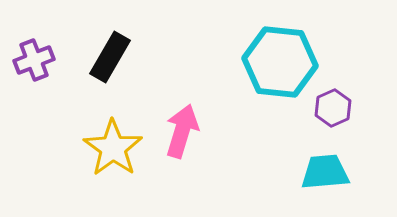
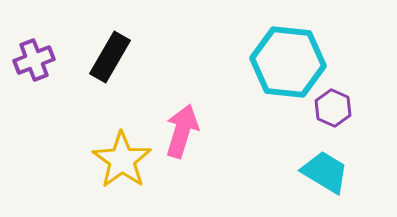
cyan hexagon: moved 8 px right
purple hexagon: rotated 12 degrees counterclockwise
yellow star: moved 9 px right, 12 px down
cyan trapezoid: rotated 36 degrees clockwise
